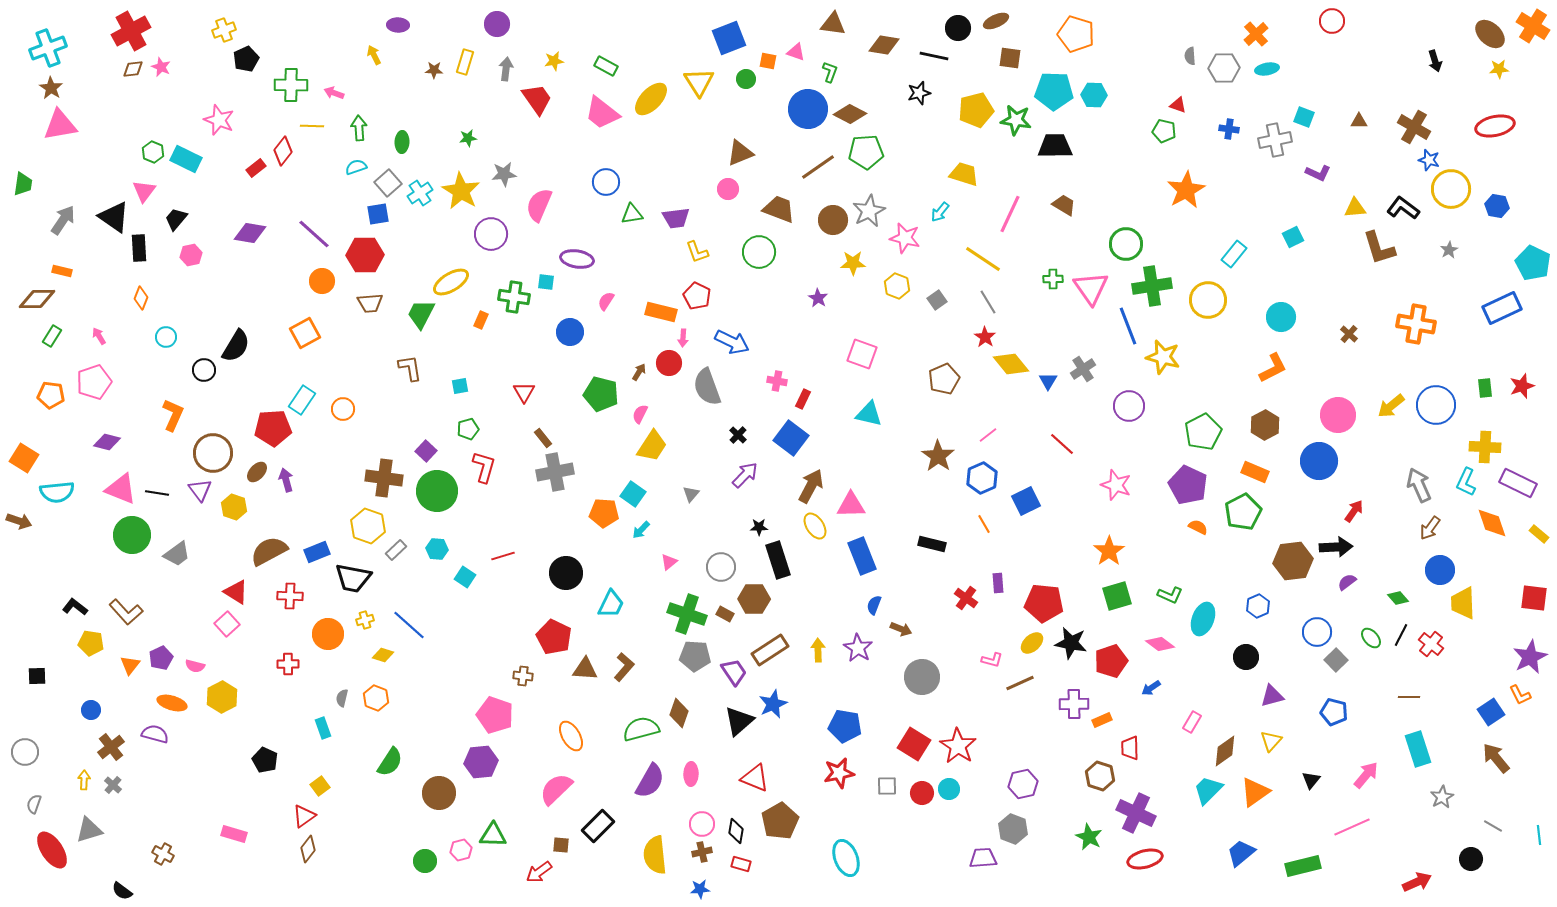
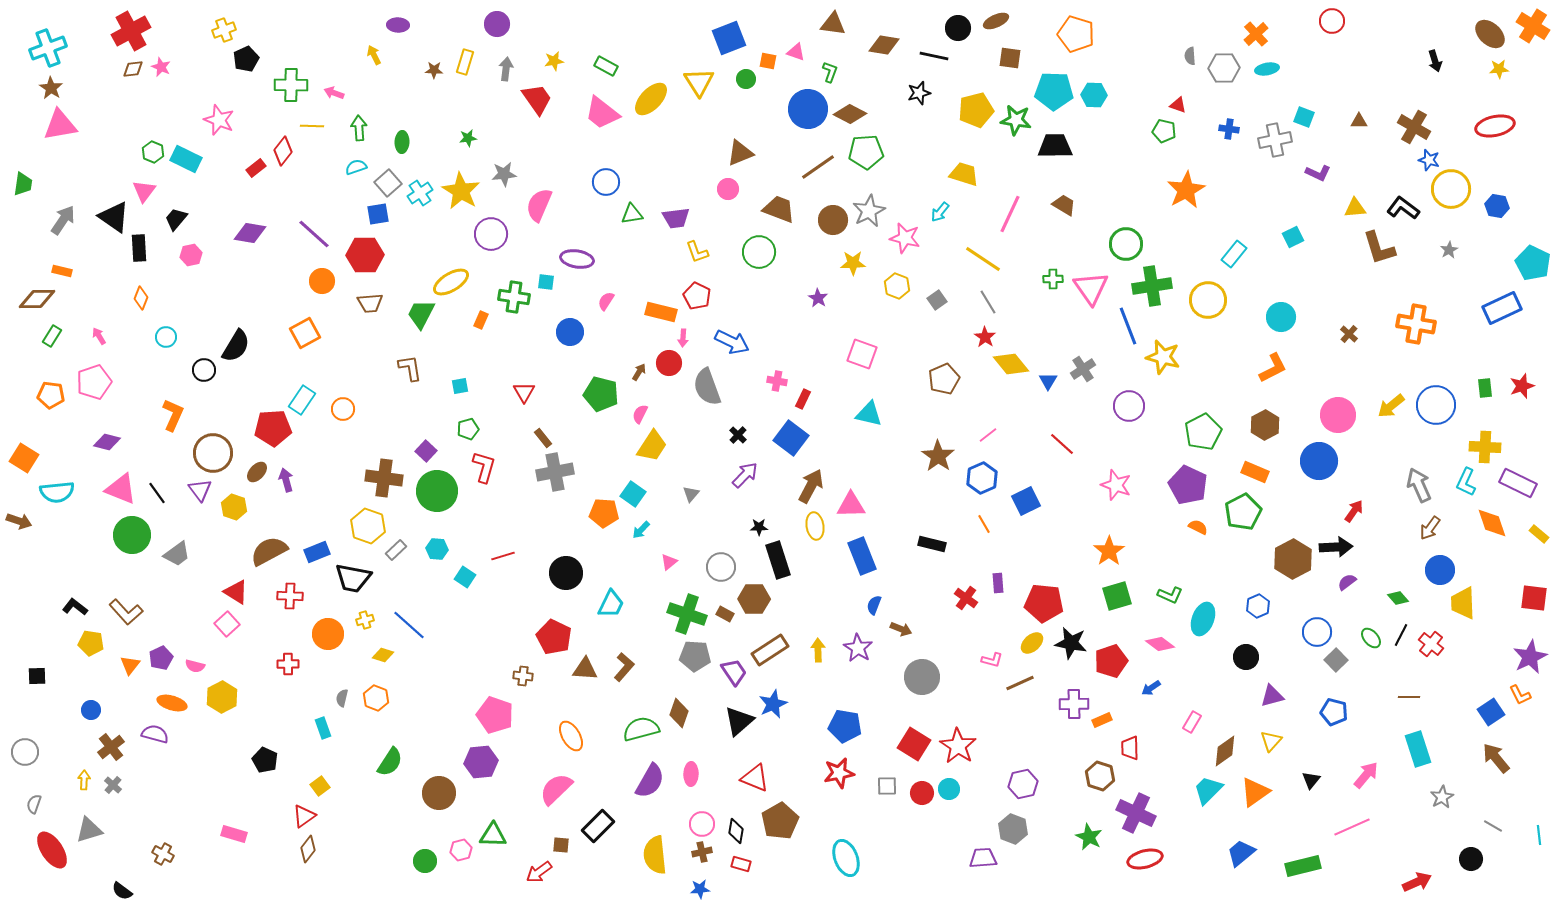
black line at (157, 493): rotated 45 degrees clockwise
yellow ellipse at (815, 526): rotated 24 degrees clockwise
brown hexagon at (1293, 561): moved 2 px up; rotated 21 degrees counterclockwise
